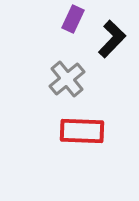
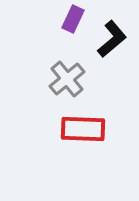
black L-shape: rotated 6 degrees clockwise
red rectangle: moved 1 px right, 2 px up
